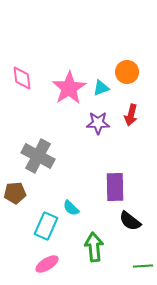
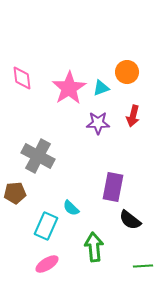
red arrow: moved 2 px right, 1 px down
purple rectangle: moved 2 px left; rotated 12 degrees clockwise
black semicircle: moved 1 px up
